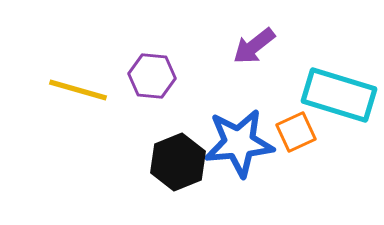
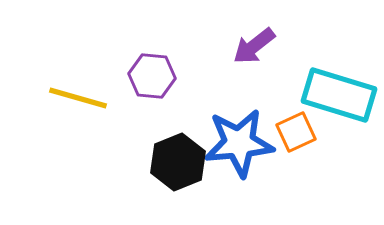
yellow line: moved 8 px down
